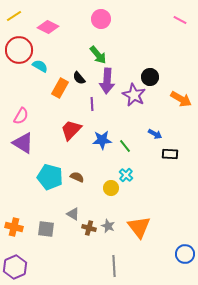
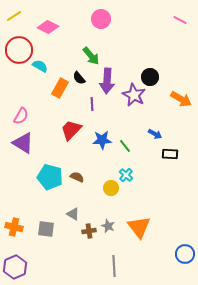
green arrow: moved 7 px left, 1 px down
brown cross: moved 3 px down; rotated 24 degrees counterclockwise
